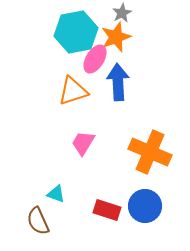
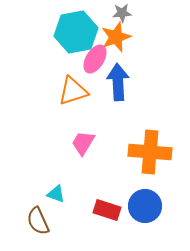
gray star: rotated 24 degrees clockwise
orange cross: rotated 18 degrees counterclockwise
